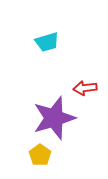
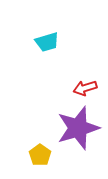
red arrow: rotated 10 degrees counterclockwise
purple star: moved 24 px right, 10 px down
